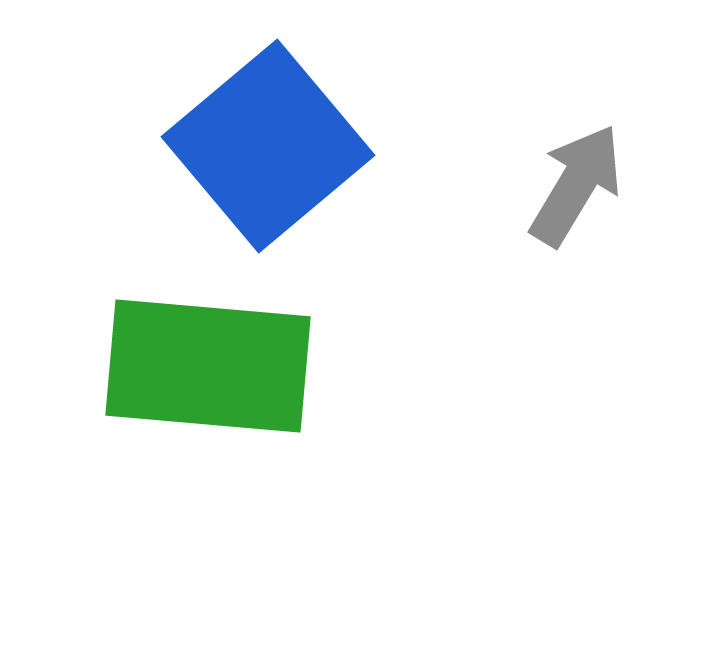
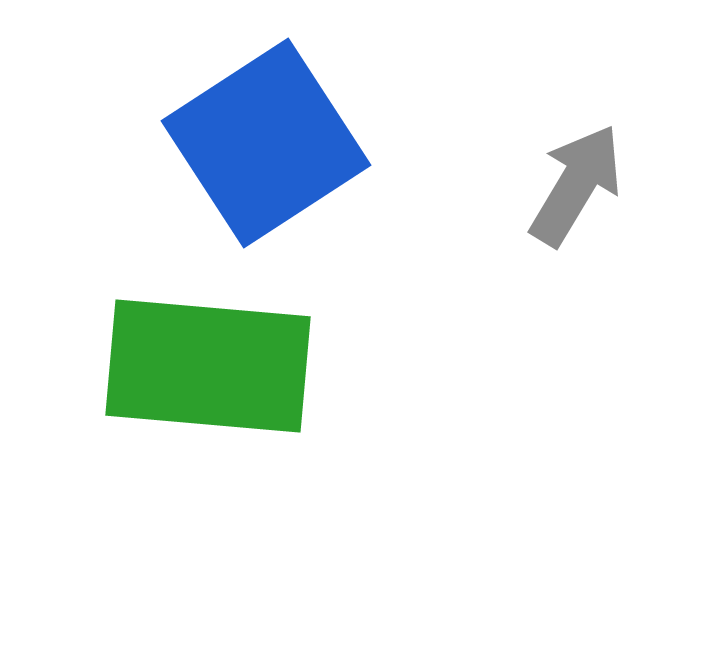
blue square: moved 2 px left, 3 px up; rotated 7 degrees clockwise
